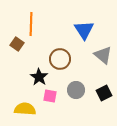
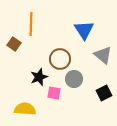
brown square: moved 3 px left
black star: rotated 18 degrees clockwise
gray circle: moved 2 px left, 11 px up
pink square: moved 4 px right, 3 px up
